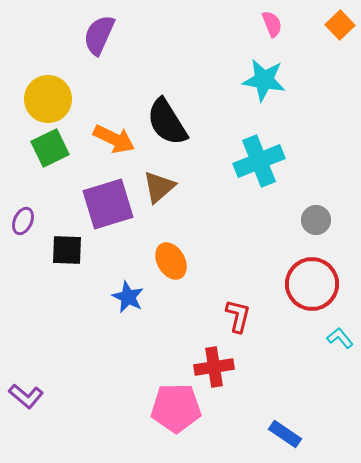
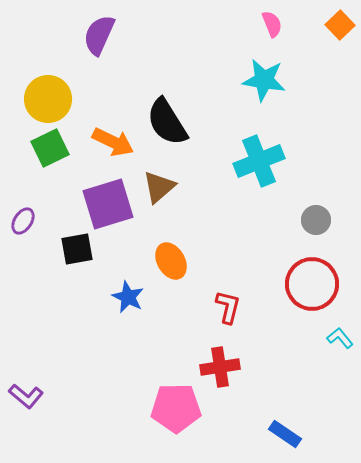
orange arrow: moved 1 px left, 3 px down
purple ellipse: rotated 8 degrees clockwise
black square: moved 10 px right, 1 px up; rotated 12 degrees counterclockwise
red L-shape: moved 10 px left, 9 px up
red cross: moved 6 px right
